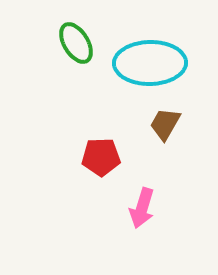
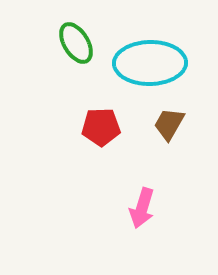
brown trapezoid: moved 4 px right
red pentagon: moved 30 px up
